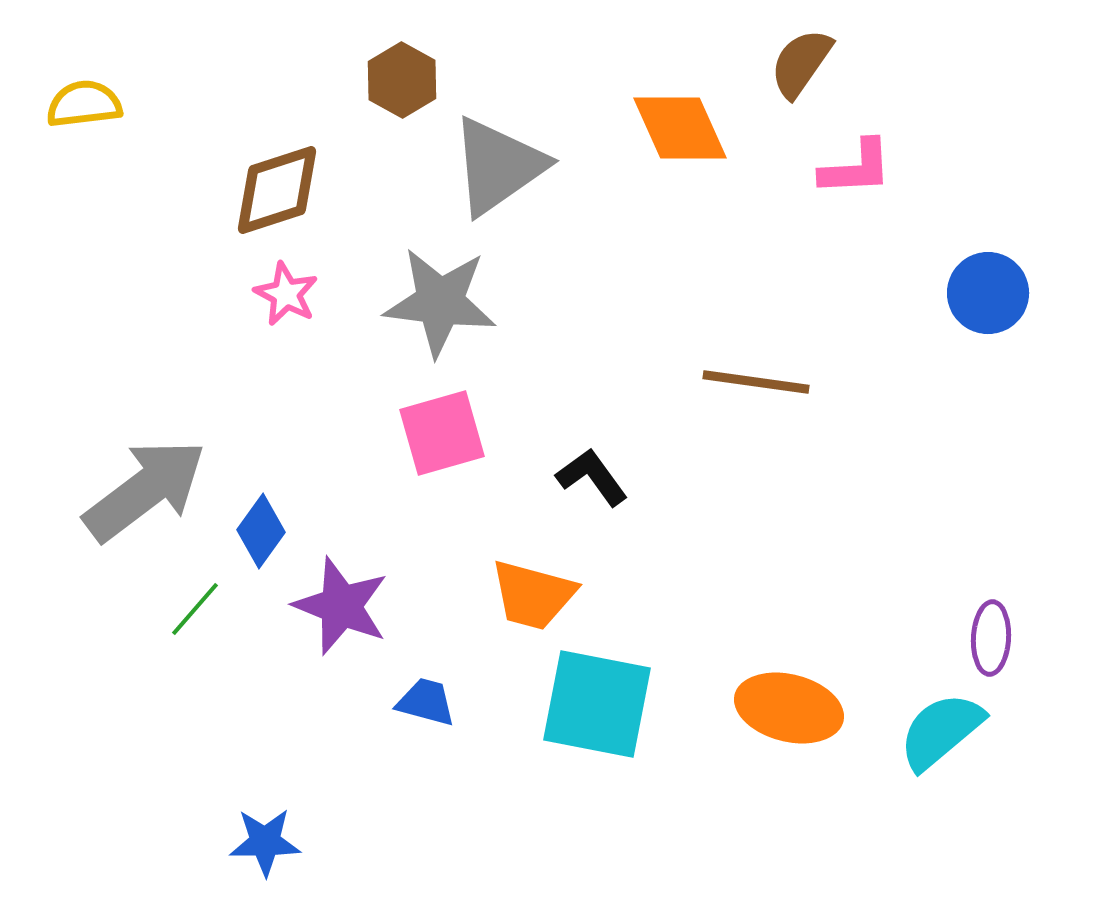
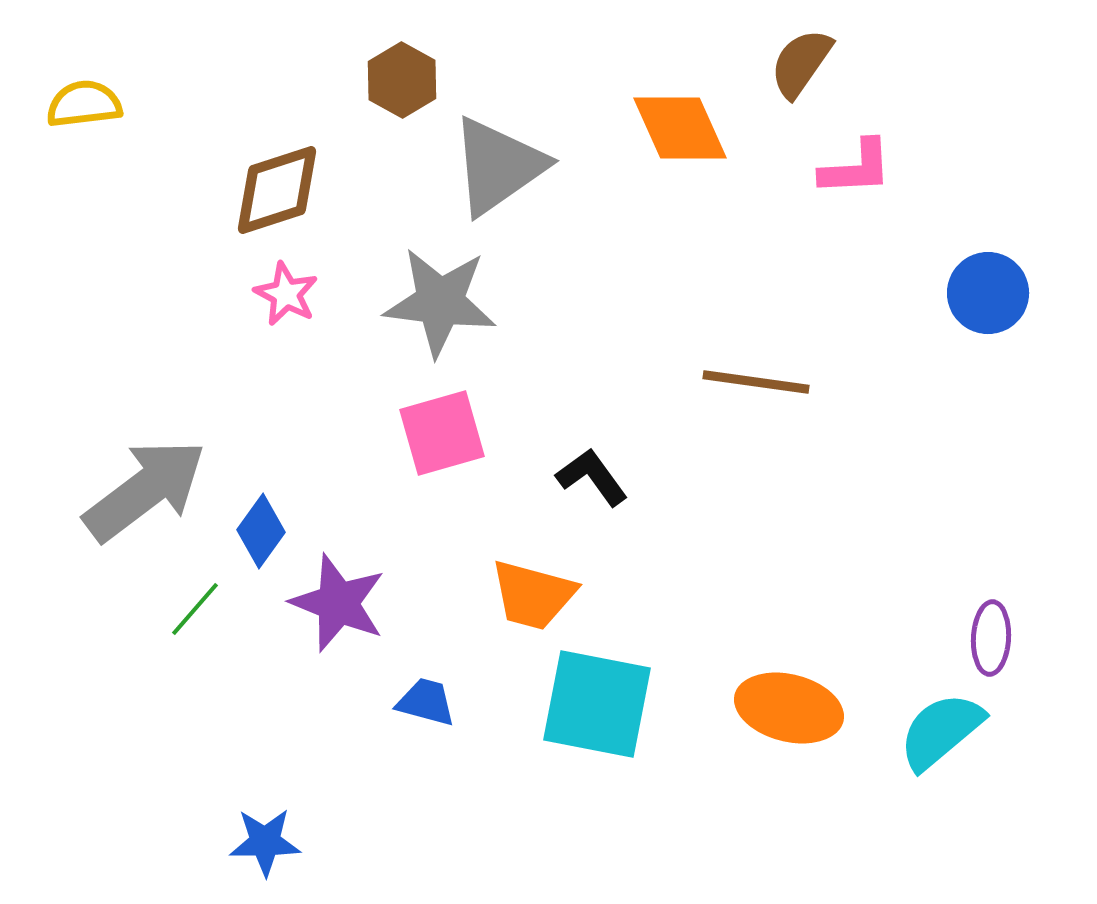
purple star: moved 3 px left, 3 px up
